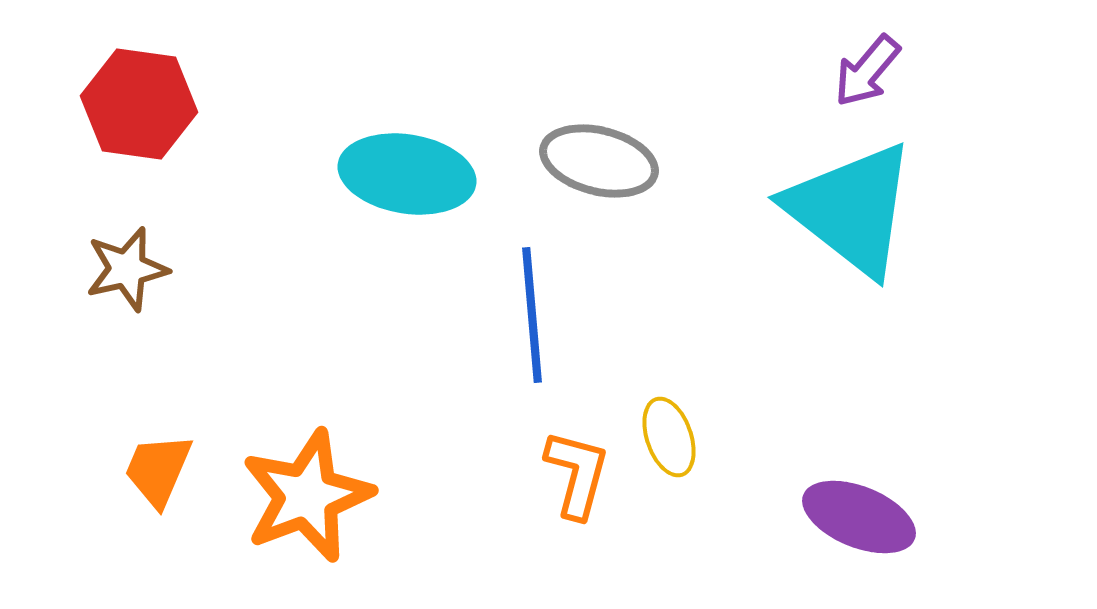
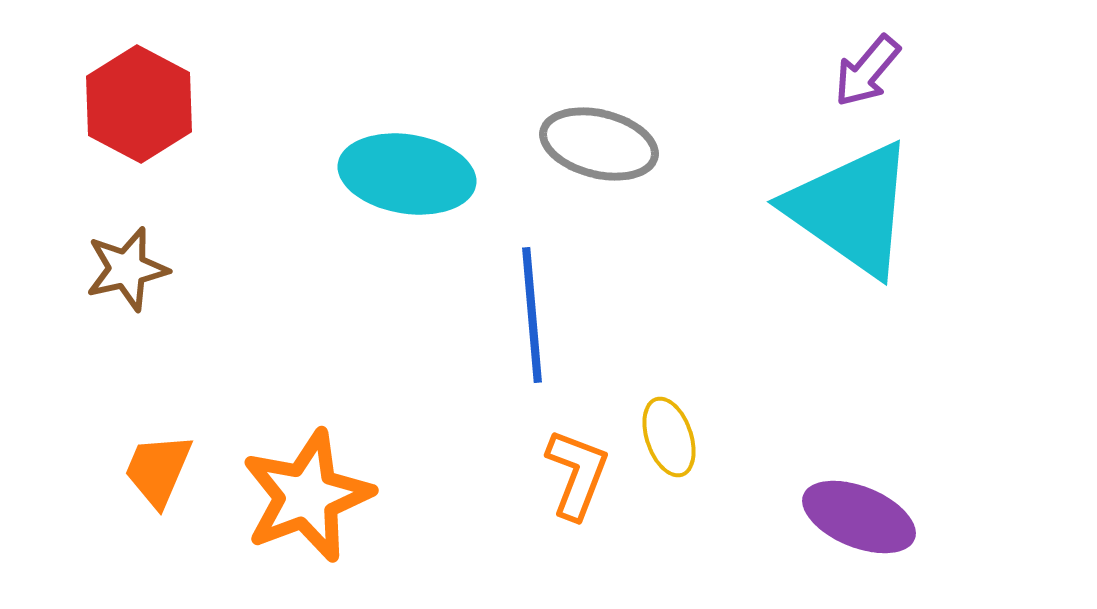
red hexagon: rotated 20 degrees clockwise
gray ellipse: moved 17 px up
cyan triangle: rotated 3 degrees counterclockwise
orange L-shape: rotated 6 degrees clockwise
